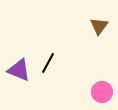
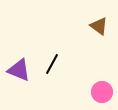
brown triangle: rotated 30 degrees counterclockwise
black line: moved 4 px right, 1 px down
